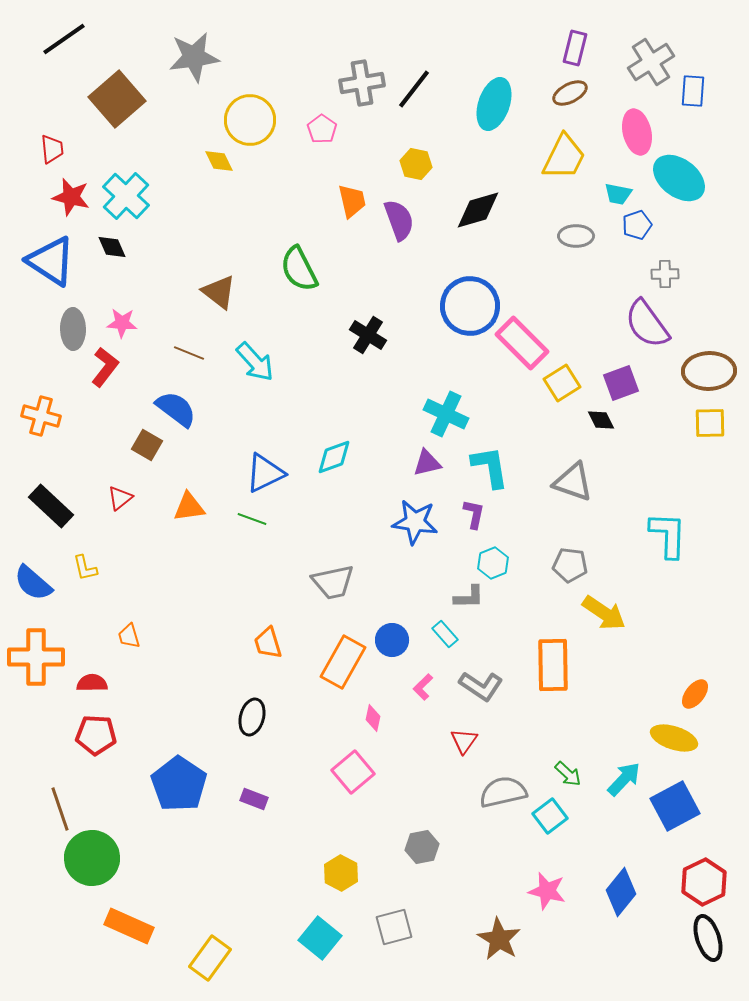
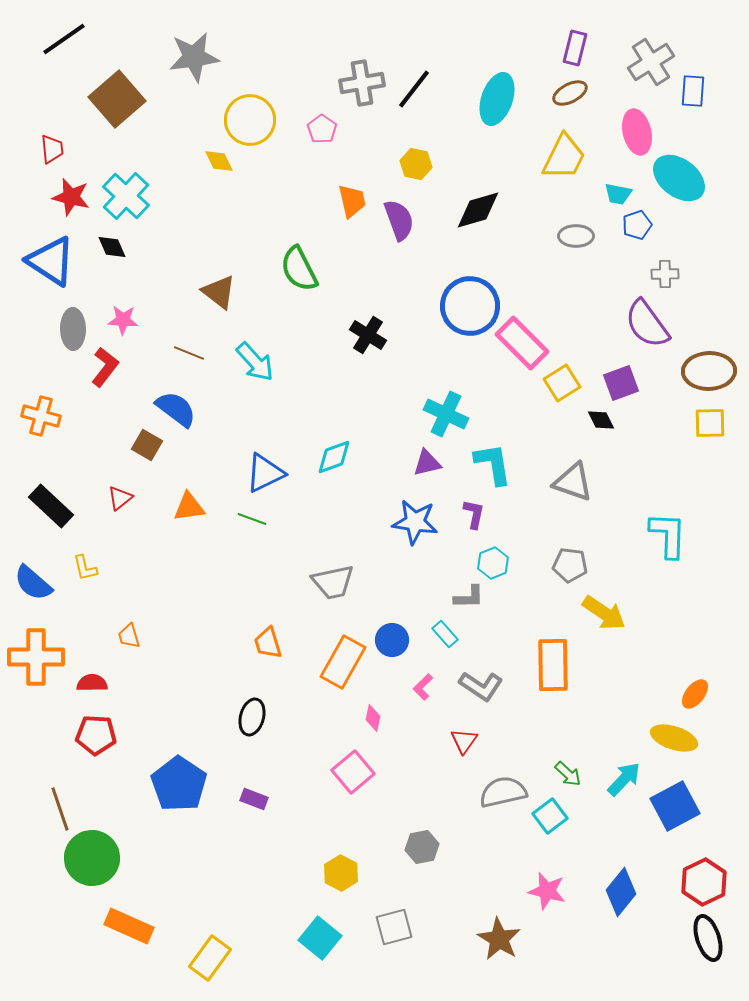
cyan ellipse at (494, 104): moved 3 px right, 5 px up
pink star at (122, 323): moved 1 px right, 3 px up
cyan L-shape at (490, 467): moved 3 px right, 3 px up
